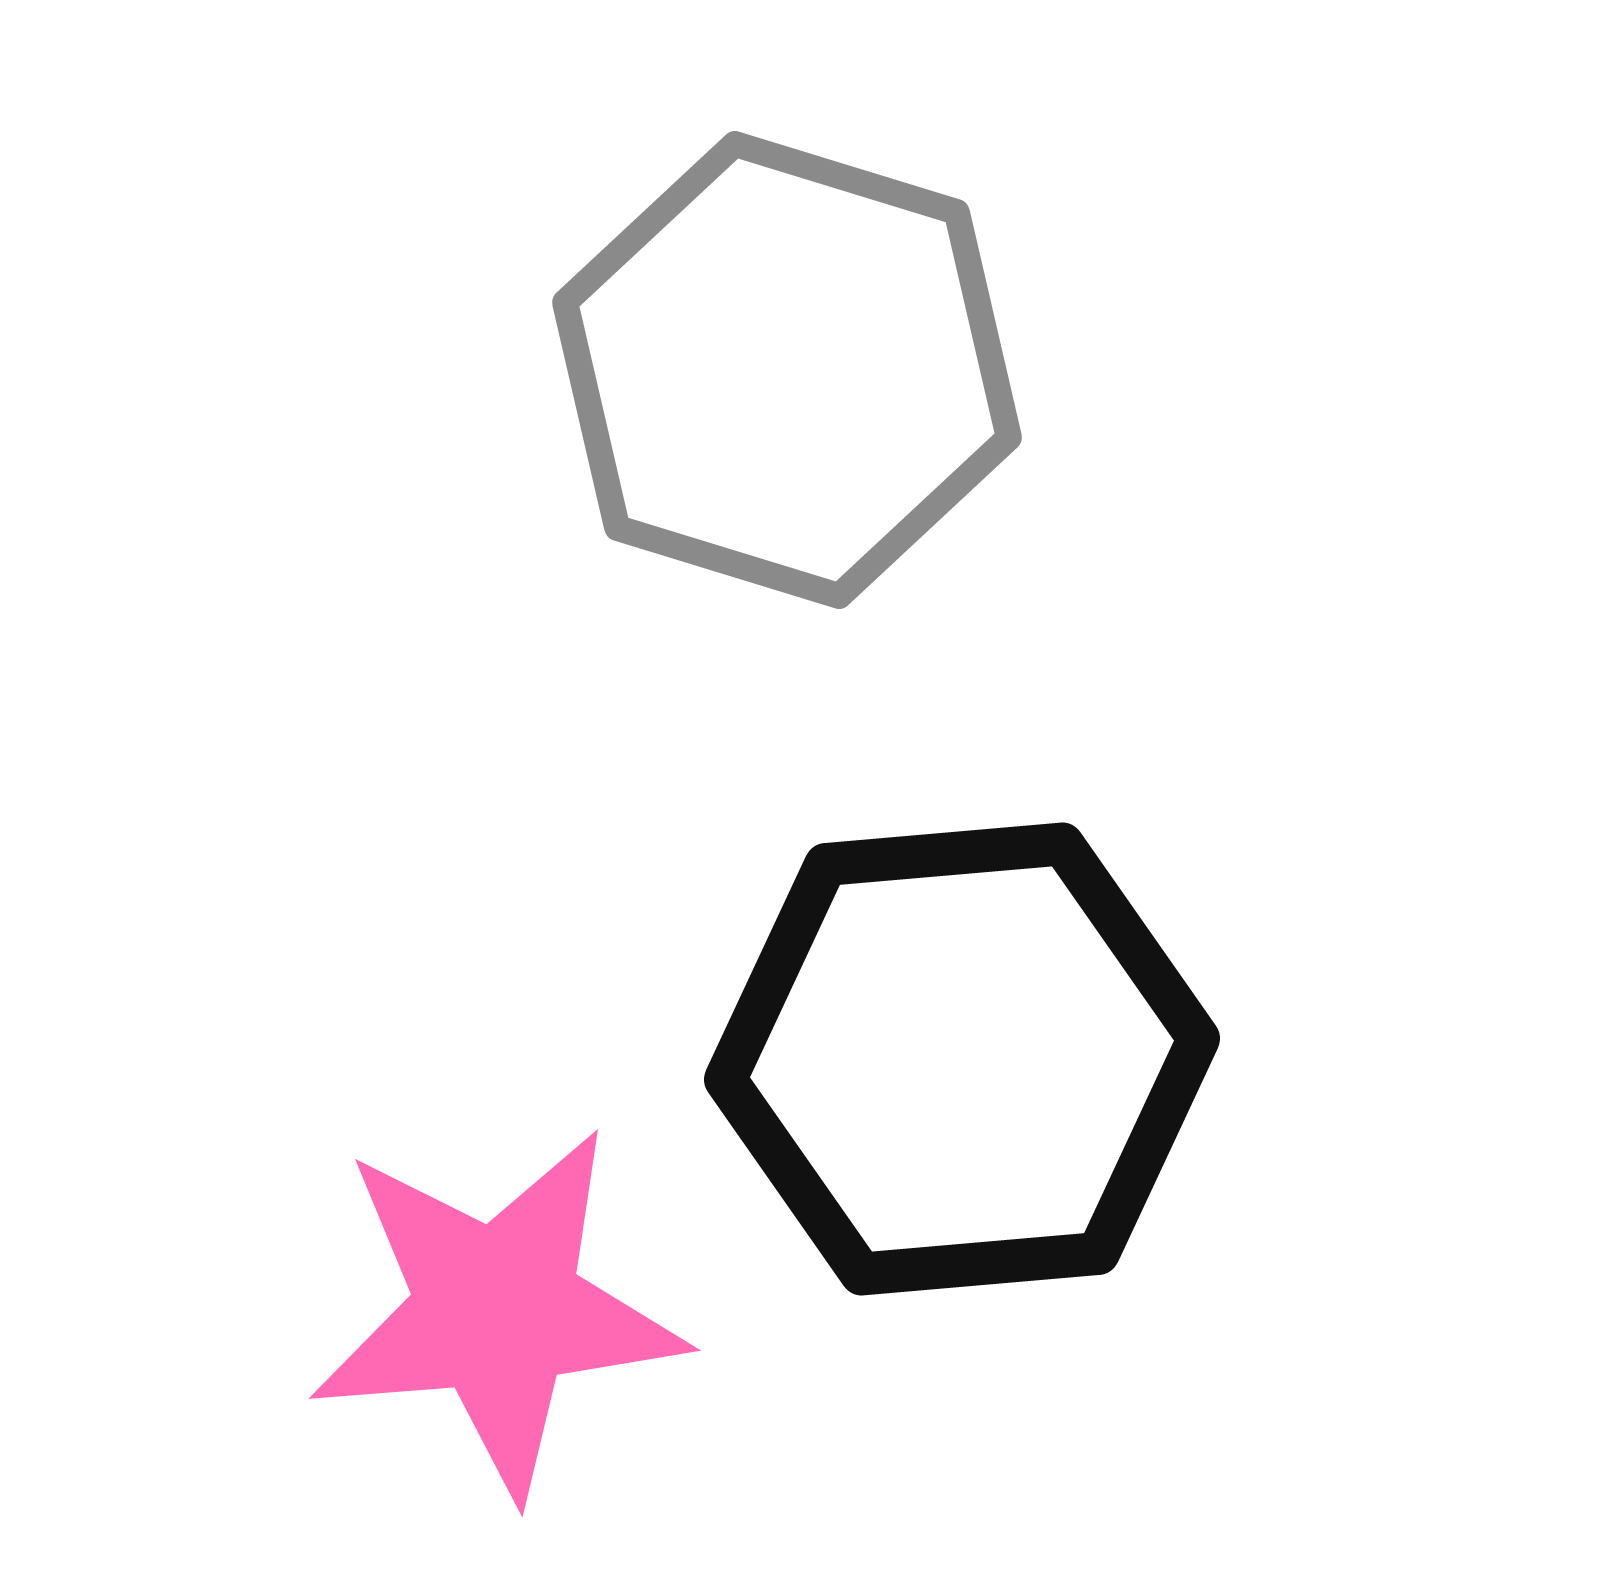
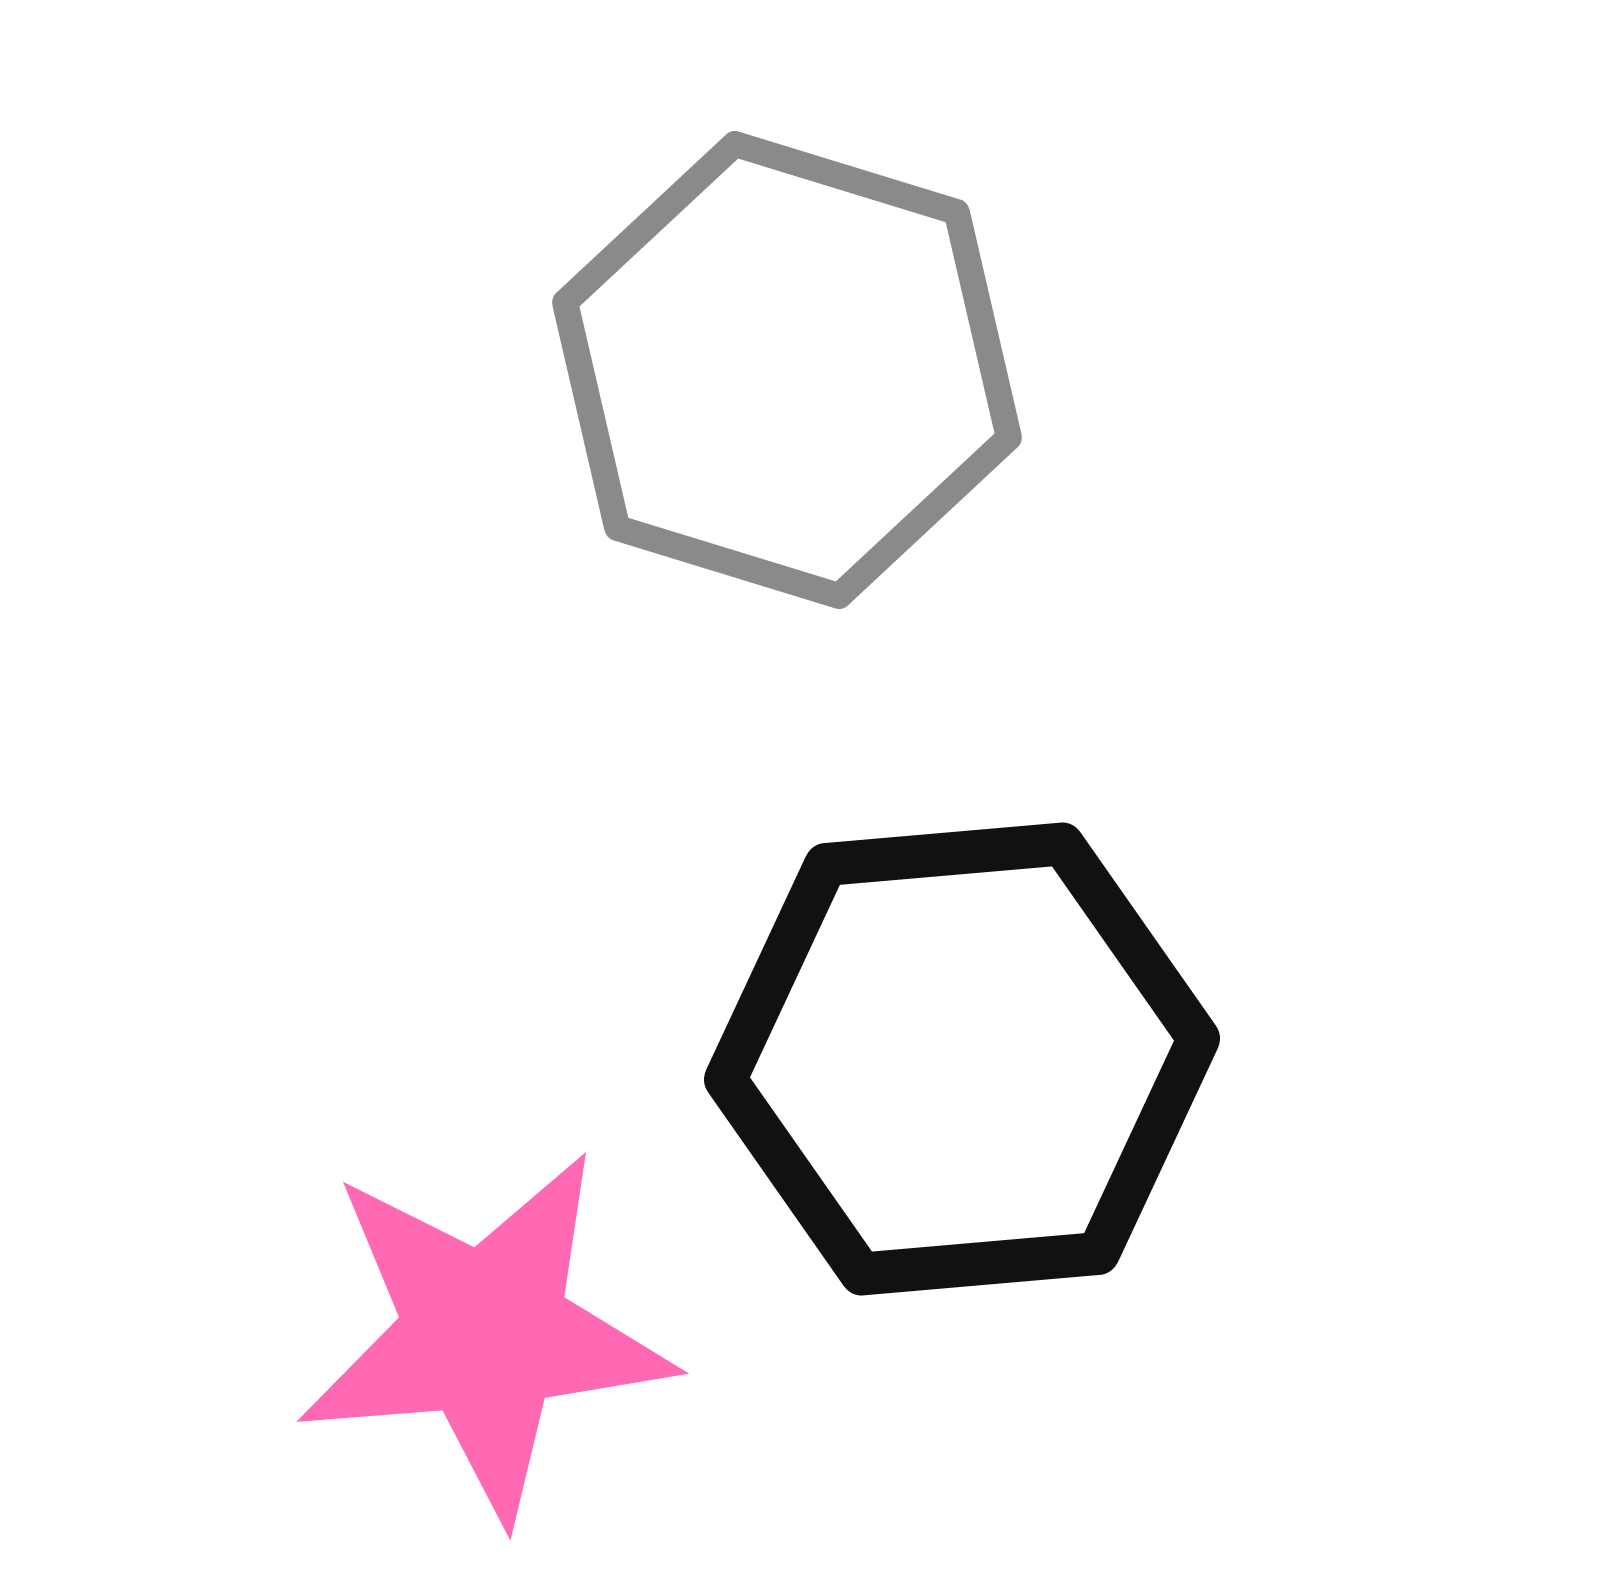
pink star: moved 12 px left, 23 px down
